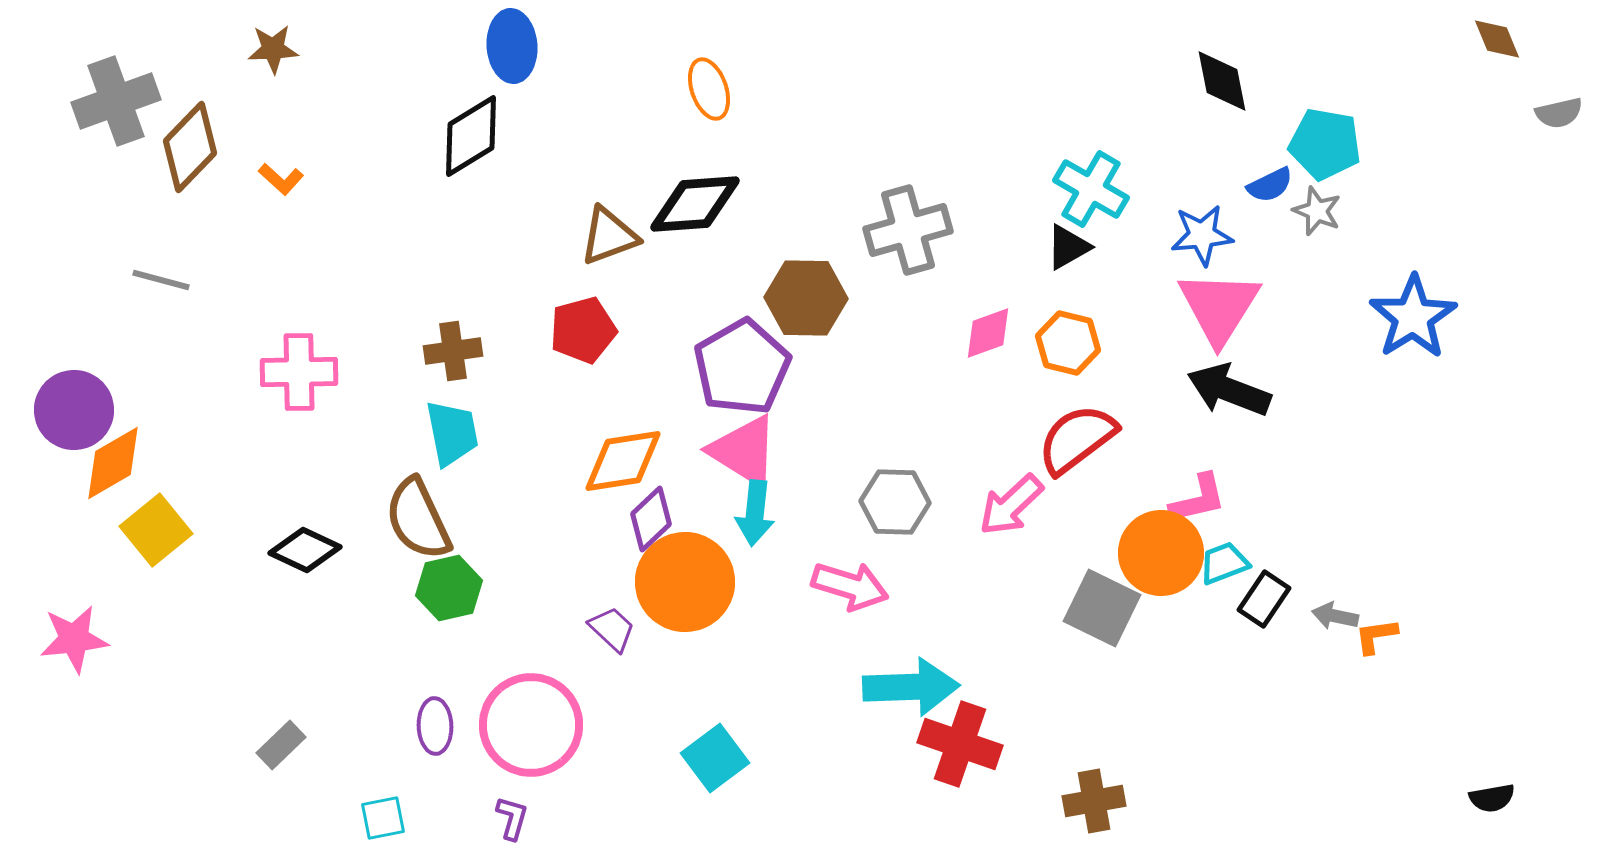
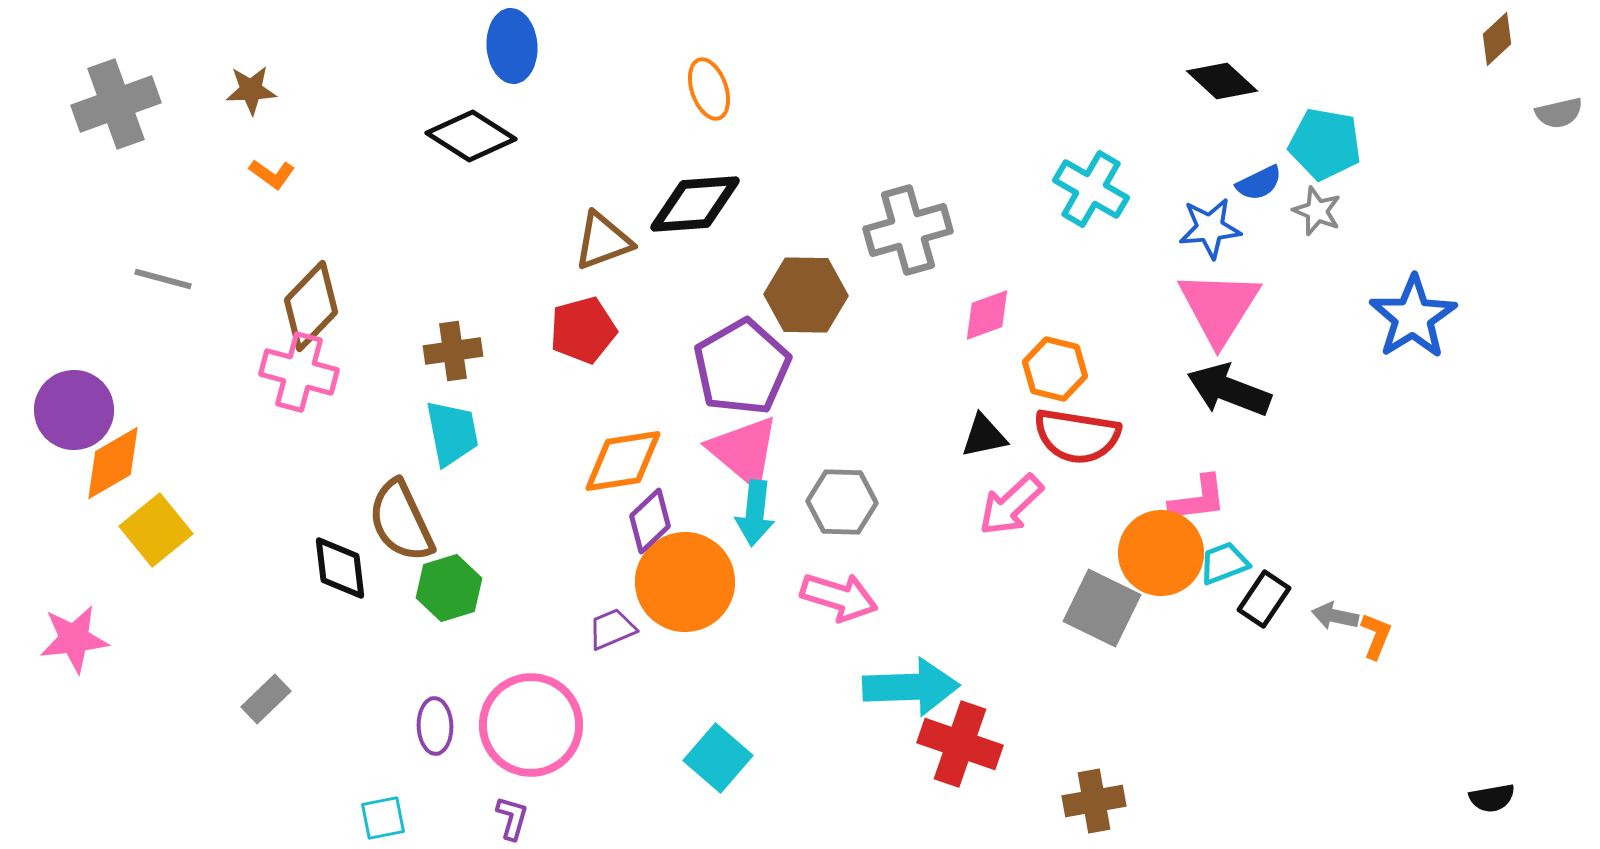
brown diamond at (1497, 39): rotated 70 degrees clockwise
brown star at (273, 49): moved 22 px left, 41 px down
black diamond at (1222, 81): rotated 36 degrees counterclockwise
gray cross at (116, 101): moved 3 px down
black diamond at (471, 136): rotated 64 degrees clockwise
brown diamond at (190, 147): moved 121 px right, 159 px down
orange L-shape at (281, 179): moved 9 px left, 5 px up; rotated 6 degrees counterclockwise
blue semicircle at (1270, 185): moved 11 px left, 2 px up
blue star at (1202, 235): moved 8 px right, 7 px up
brown triangle at (609, 236): moved 6 px left, 5 px down
black triangle at (1068, 247): moved 84 px left, 189 px down; rotated 18 degrees clockwise
gray line at (161, 280): moved 2 px right, 1 px up
brown hexagon at (806, 298): moved 3 px up
pink diamond at (988, 333): moved 1 px left, 18 px up
orange hexagon at (1068, 343): moved 13 px left, 26 px down
pink cross at (299, 372): rotated 16 degrees clockwise
red semicircle at (1077, 439): moved 3 px up; rotated 134 degrees counterclockwise
pink triangle at (744, 451): rotated 8 degrees clockwise
pink L-shape at (1198, 499): rotated 6 degrees clockwise
gray hexagon at (895, 502): moved 53 px left
brown semicircle at (418, 519): moved 17 px left, 2 px down
purple diamond at (651, 519): moved 1 px left, 2 px down
black diamond at (305, 550): moved 35 px right, 18 px down; rotated 58 degrees clockwise
pink arrow at (850, 586): moved 11 px left, 11 px down
green hexagon at (449, 588): rotated 4 degrees counterclockwise
purple trapezoid at (612, 629): rotated 66 degrees counterclockwise
orange L-shape at (1376, 636): rotated 120 degrees clockwise
gray rectangle at (281, 745): moved 15 px left, 46 px up
cyan square at (715, 758): moved 3 px right; rotated 12 degrees counterclockwise
